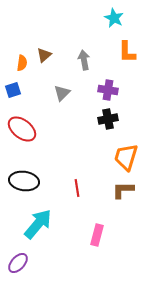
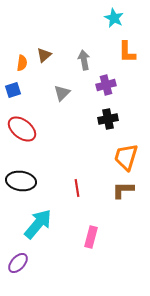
purple cross: moved 2 px left, 5 px up; rotated 24 degrees counterclockwise
black ellipse: moved 3 px left
pink rectangle: moved 6 px left, 2 px down
